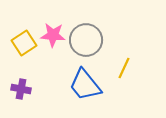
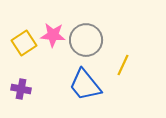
yellow line: moved 1 px left, 3 px up
